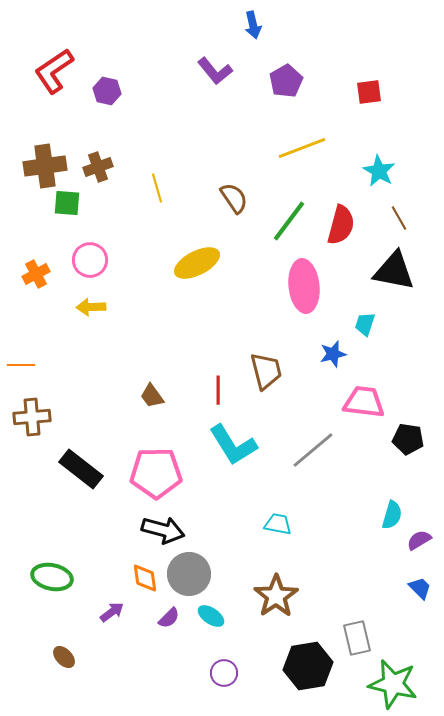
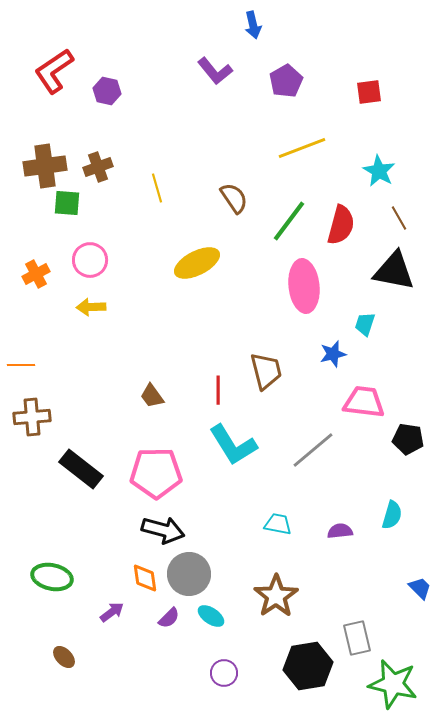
purple semicircle at (419, 540): moved 79 px left, 9 px up; rotated 25 degrees clockwise
